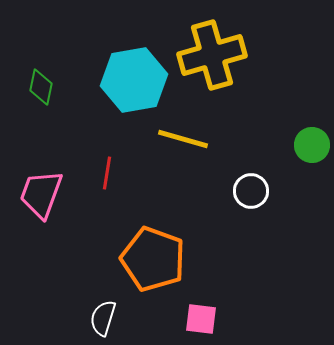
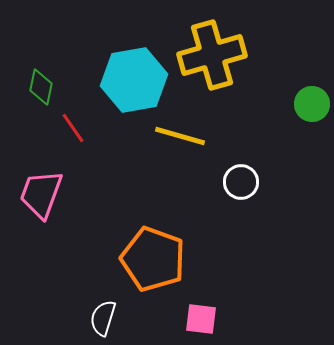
yellow line: moved 3 px left, 3 px up
green circle: moved 41 px up
red line: moved 34 px left, 45 px up; rotated 44 degrees counterclockwise
white circle: moved 10 px left, 9 px up
